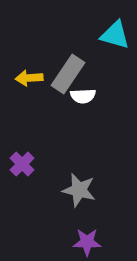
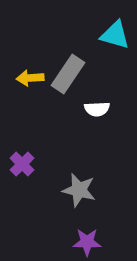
yellow arrow: moved 1 px right
white semicircle: moved 14 px right, 13 px down
